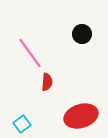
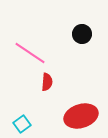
pink line: rotated 20 degrees counterclockwise
